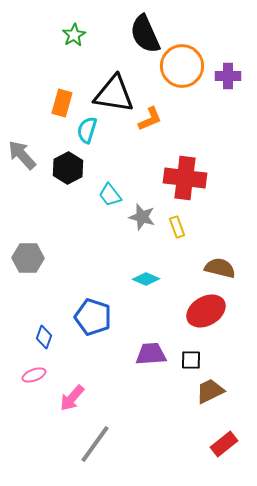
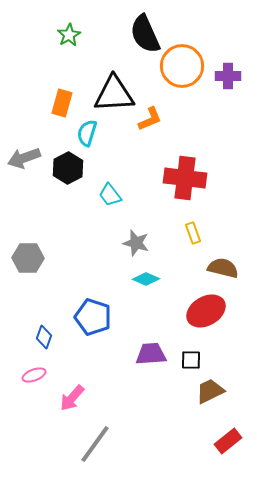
green star: moved 5 px left
black triangle: rotated 12 degrees counterclockwise
cyan semicircle: moved 3 px down
gray arrow: moved 2 px right, 3 px down; rotated 68 degrees counterclockwise
gray star: moved 6 px left, 26 px down
yellow rectangle: moved 16 px right, 6 px down
brown semicircle: moved 3 px right
red rectangle: moved 4 px right, 3 px up
